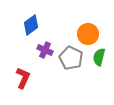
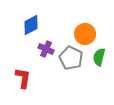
blue diamond: rotated 10 degrees clockwise
orange circle: moved 3 px left
purple cross: moved 1 px right, 1 px up
red L-shape: rotated 15 degrees counterclockwise
